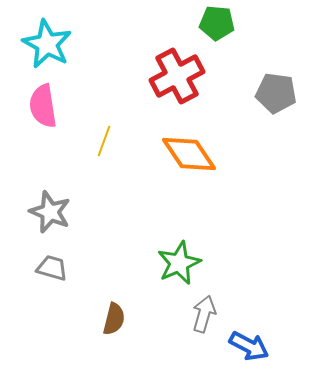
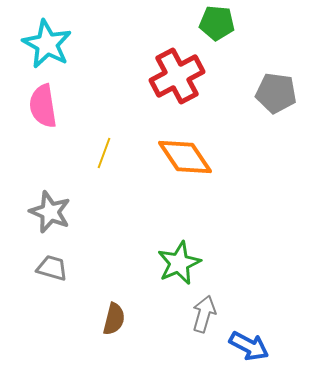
yellow line: moved 12 px down
orange diamond: moved 4 px left, 3 px down
